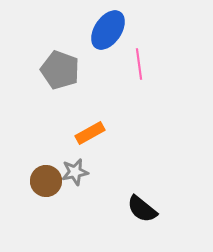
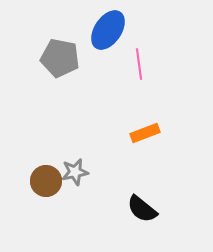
gray pentagon: moved 12 px up; rotated 9 degrees counterclockwise
orange rectangle: moved 55 px right; rotated 8 degrees clockwise
